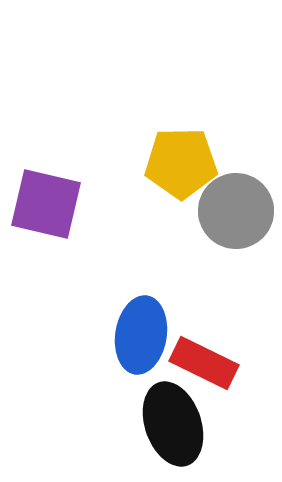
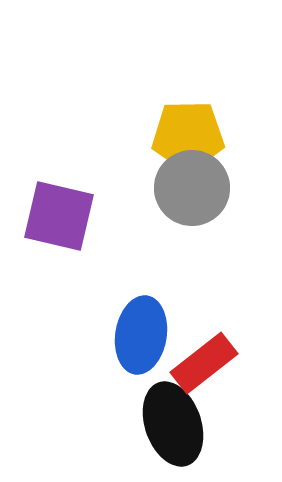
yellow pentagon: moved 7 px right, 27 px up
purple square: moved 13 px right, 12 px down
gray circle: moved 44 px left, 23 px up
red rectangle: rotated 64 degrees counterclockwise
